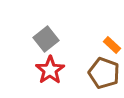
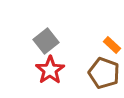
gray square: moved 2 px down
